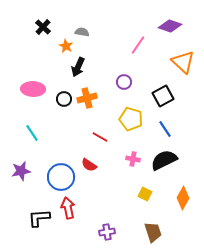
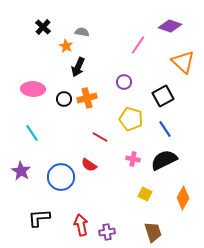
purple star: rotated 30 degrees counterclockwise
red arrow: moved 13 px right, 17 px down
